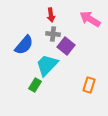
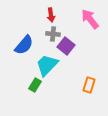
pink arrow: rotated 20 degrees clockwise
